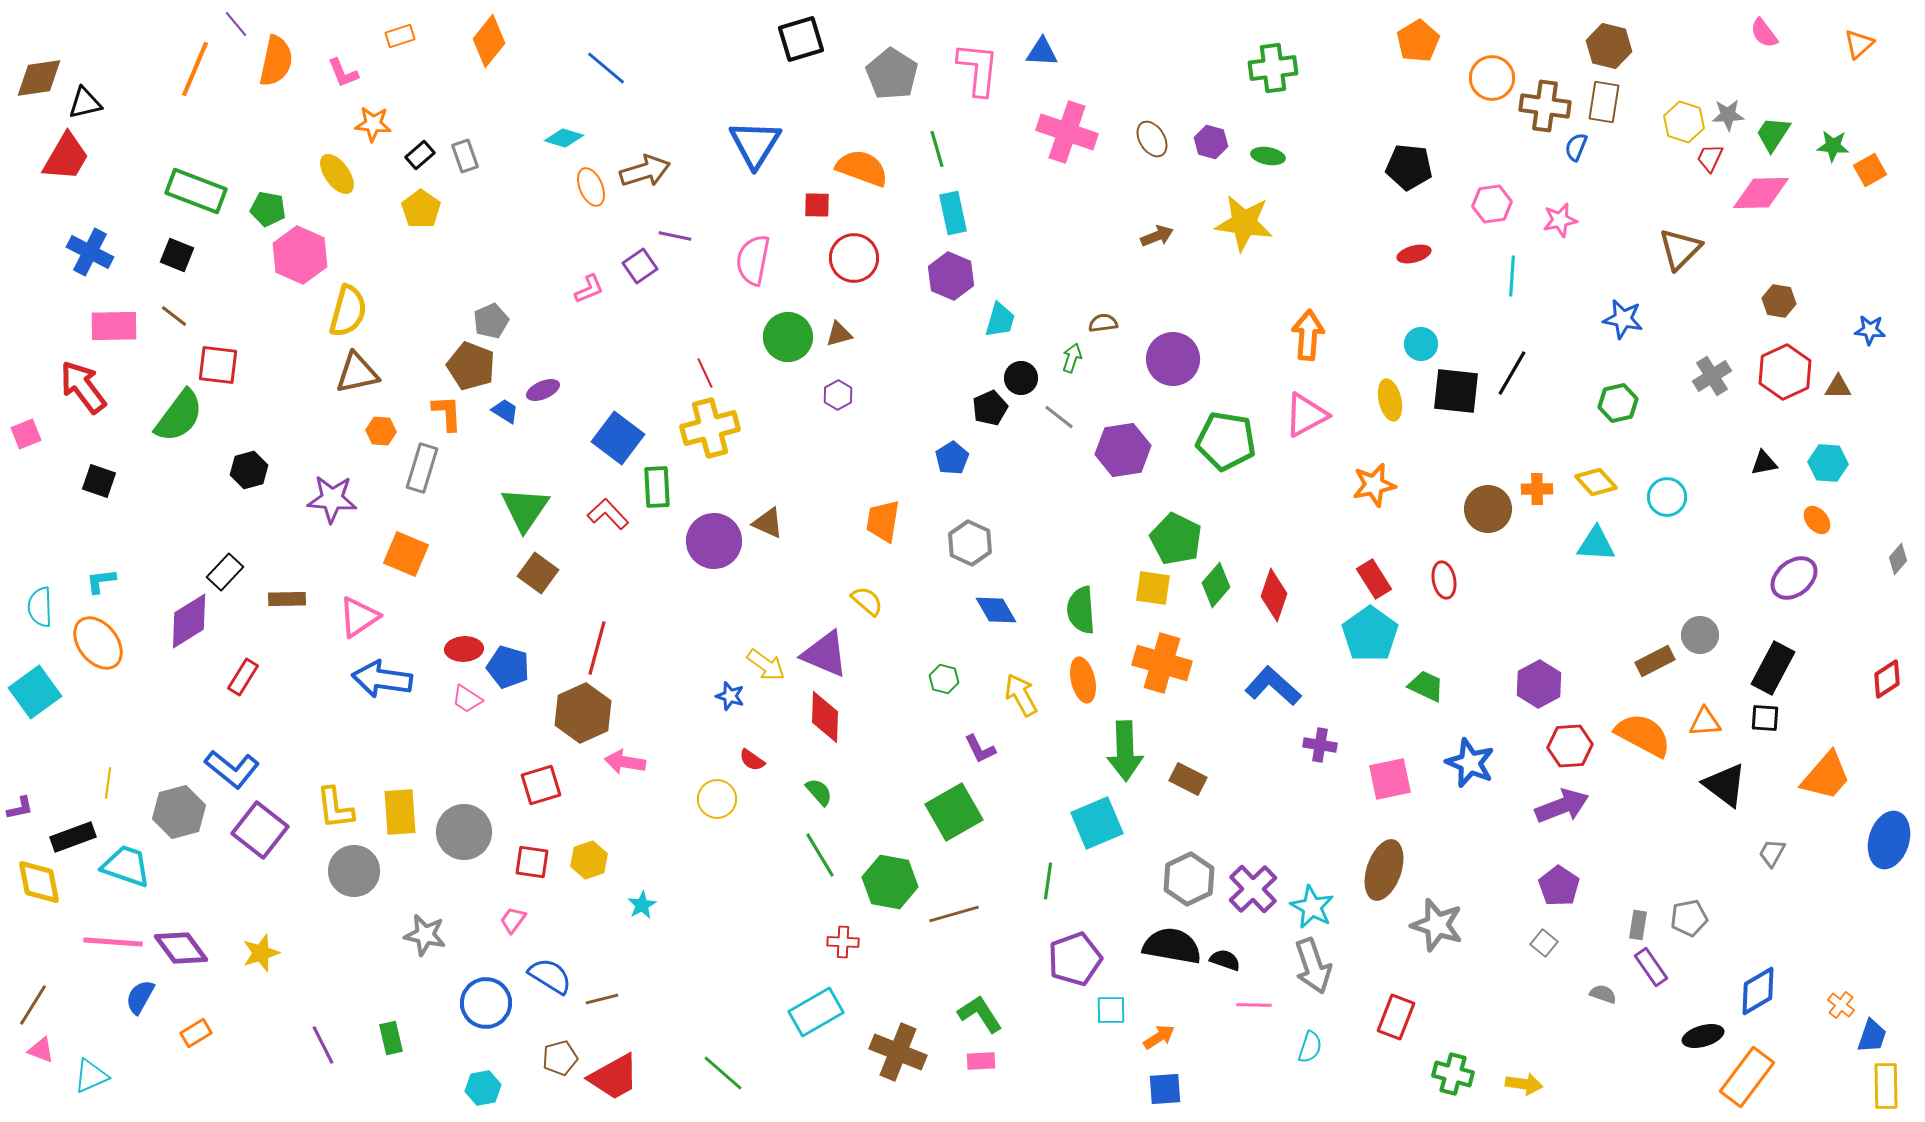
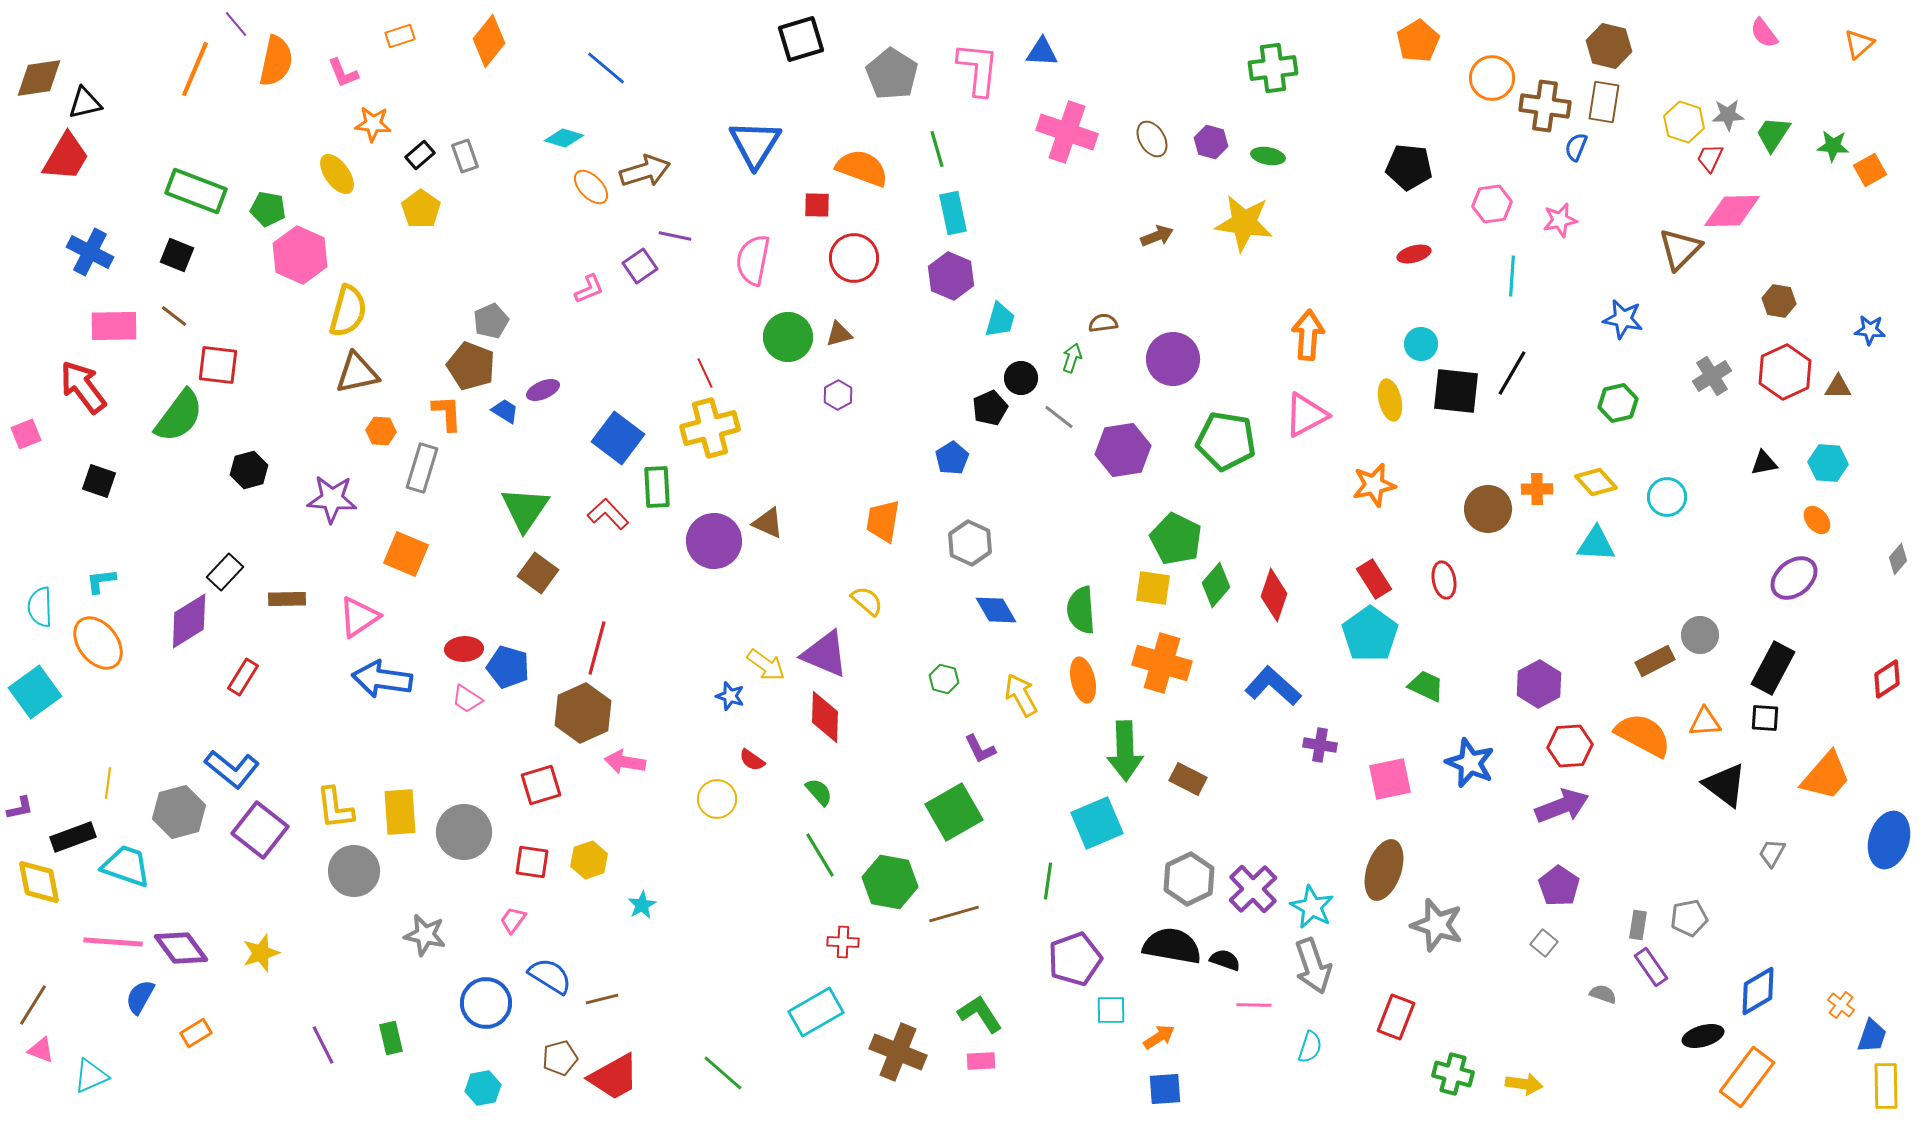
orange ellipse at (591, 187): rotated 21 degrees counterclockwise
pink diamond at (1761, 193): moved 29 px left, 18 px down
